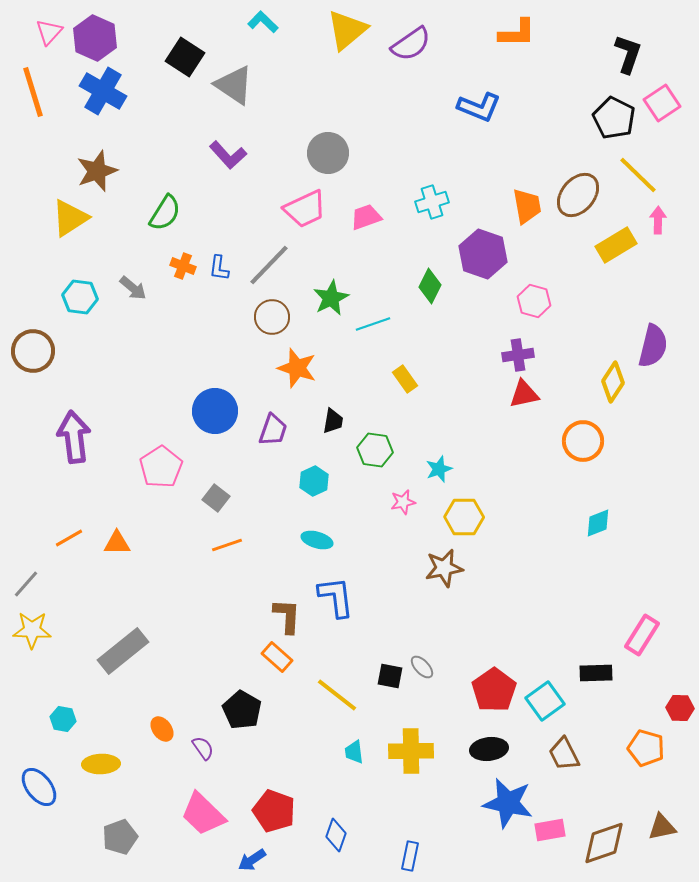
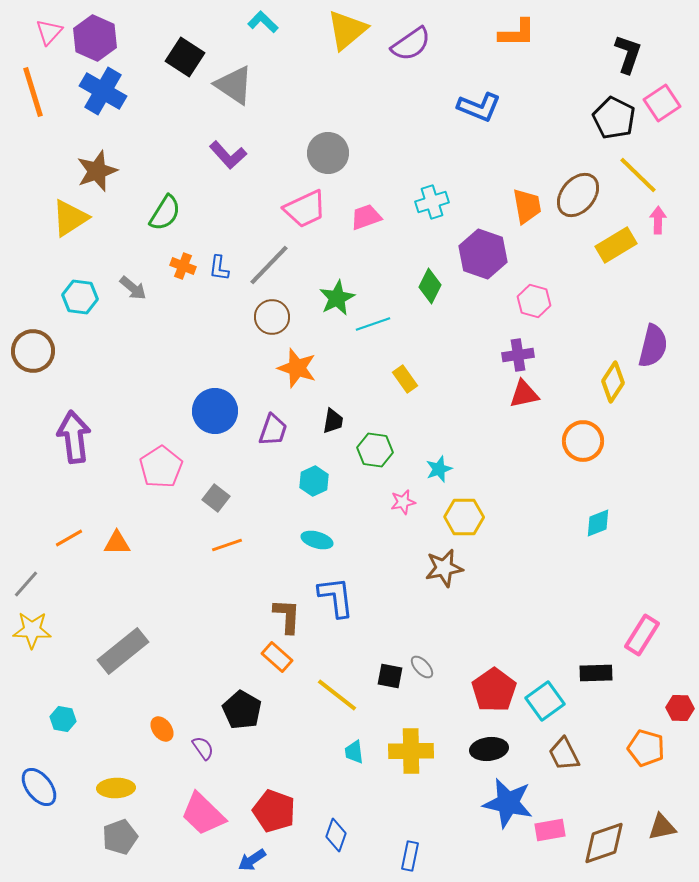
green star at (331, 298): moved 6 px right
yellow ellipse at (101, 764): moved 15 px right, 24 px down
